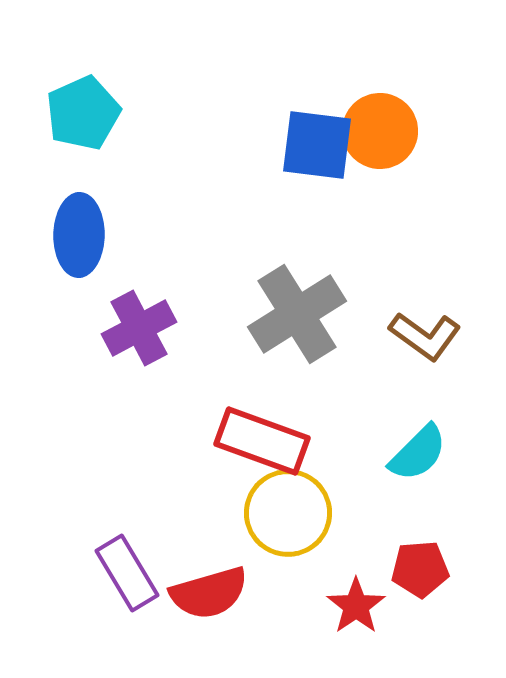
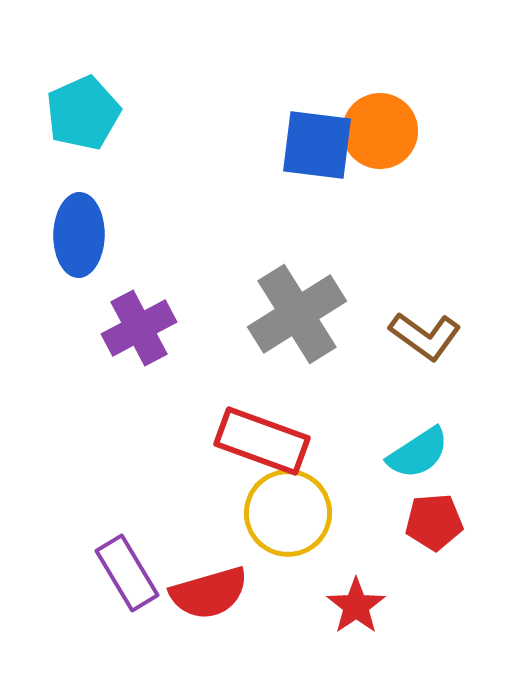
cyan semicircle: rotated 12 degrees clockwise
red pentagon: moved 14 px right, 47 px up
